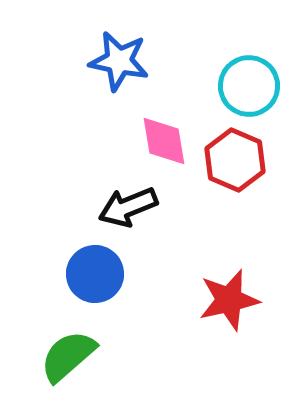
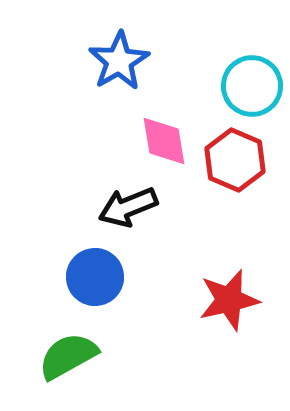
blue star: rotated 30 degrees clockwise
cyan circle: moved 3 px right
blue circle: moved 3 px down
green semicircle: rotated 12 degrees clockwise
